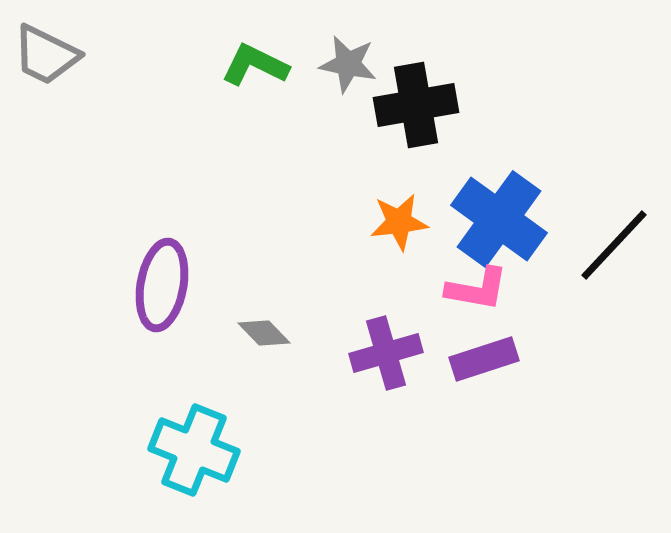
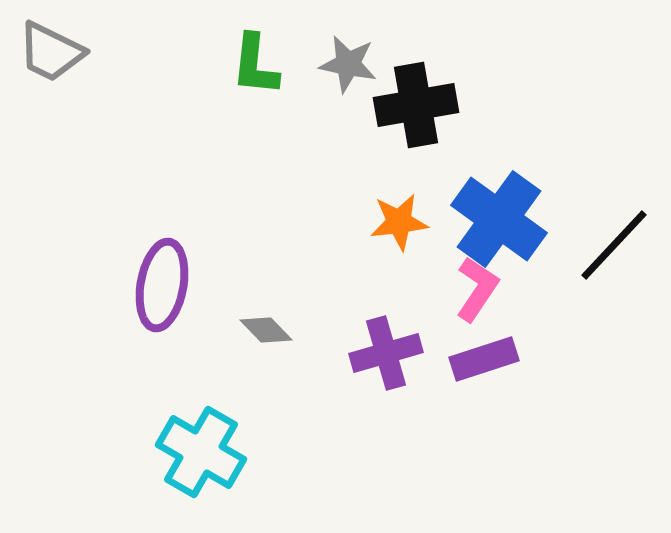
gray trapezoid: moved 5 px right, 3 px up
green L-shape: rotated 110 degrees counterclockwise
pink L-shape: rotated 66 degrees counterclockwise
gray diamond: moved 2 px right, 3 px up
cyan cross: moved 7 px right, 2 px down; rotated 8 degrees clockwise
